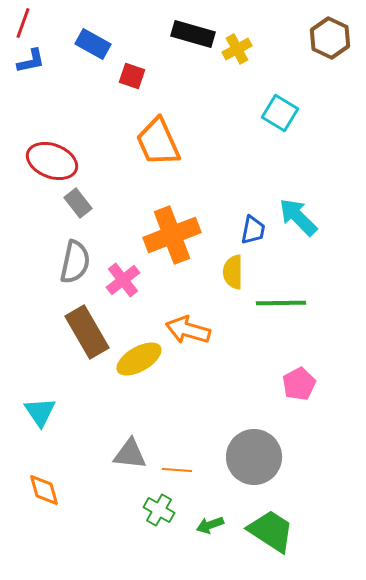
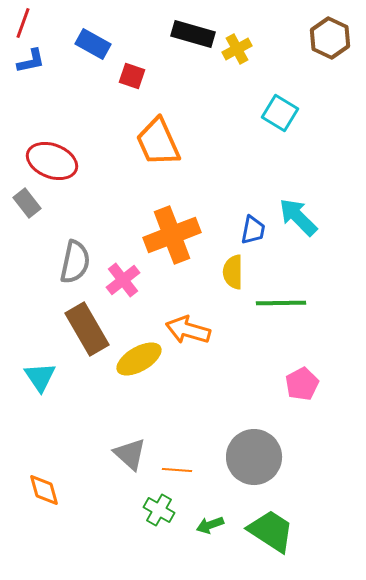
gray rectangle: moved 51 px left
brown rectangle: moved 3 px up
pink pentagon: moved 3 px right
cyan triangle: moved 35 px up
gray triangle: rotated 36 degrees clockwise
